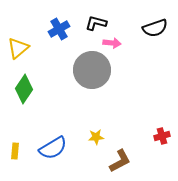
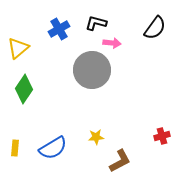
black semicircle: rotated 35 degrees counterclockwise
yellow rectangle: moved 3 px up
